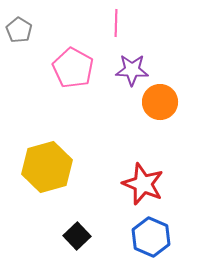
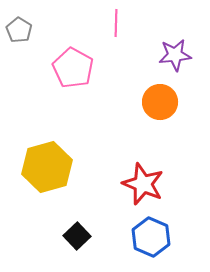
purple star: moved 43 px right, 15 px up; rotated 8 degrees counterclockwise
